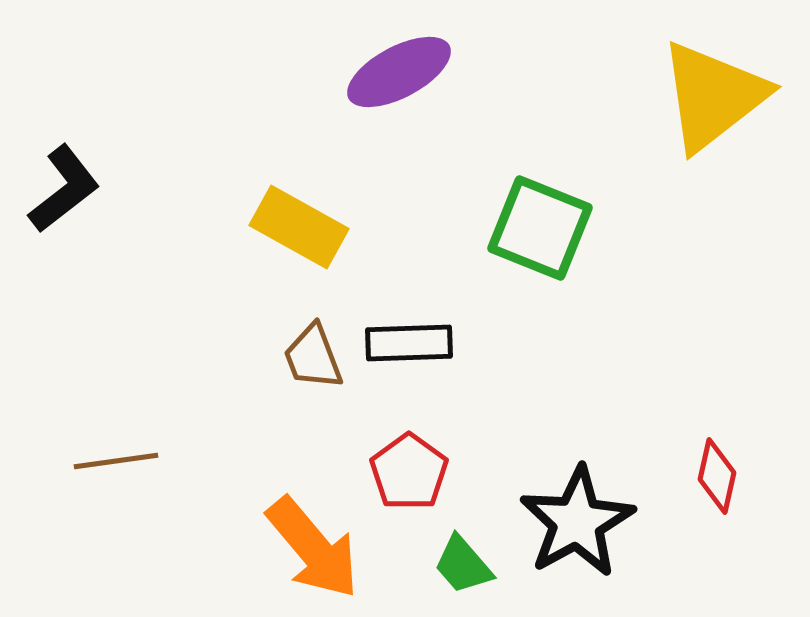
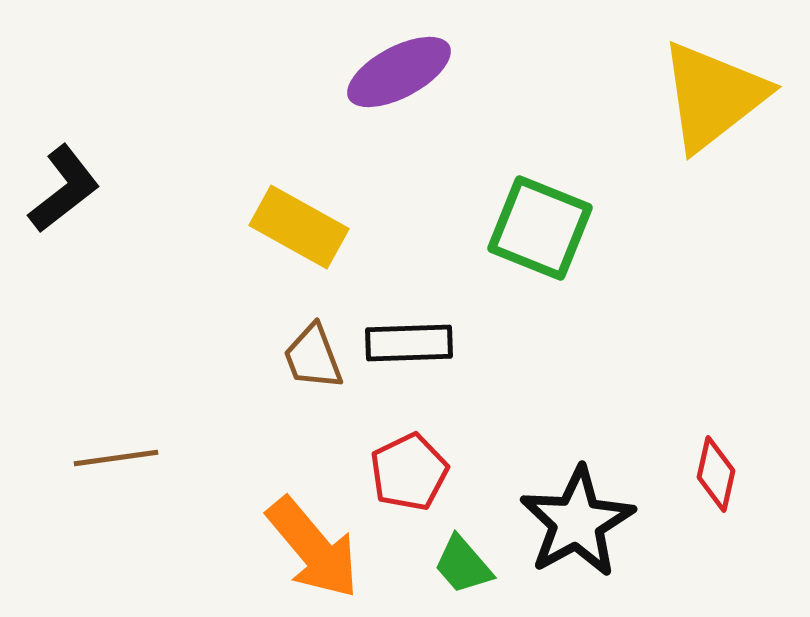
brown line: moved 3 px up
red pentagon: rotated 10 degrees clockwise
red diamond: moved 1 px left, 2 px up
